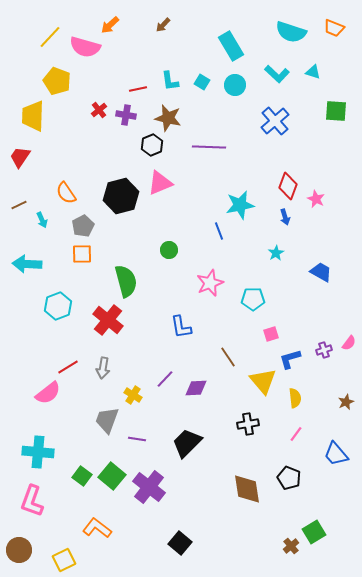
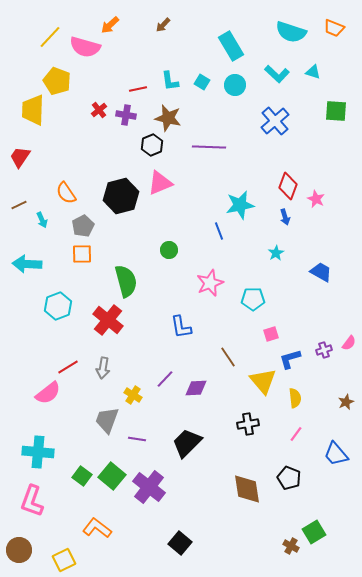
yellow trapezoid at (33, 116): moved 6 px up
brown cross at (291, 546): rotated 21 degrees counterclockwise
